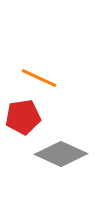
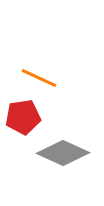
gray diamond: moved 2 px right, 1 px up
